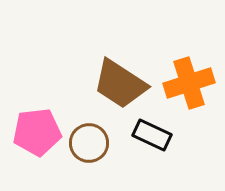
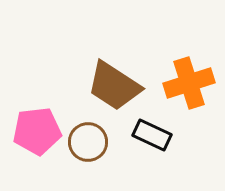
brown trapezoid: moved 6 px left, 2 px down
pink pentagon: moved 1 px up
brown circle: moved 1 px left, 1 px up
